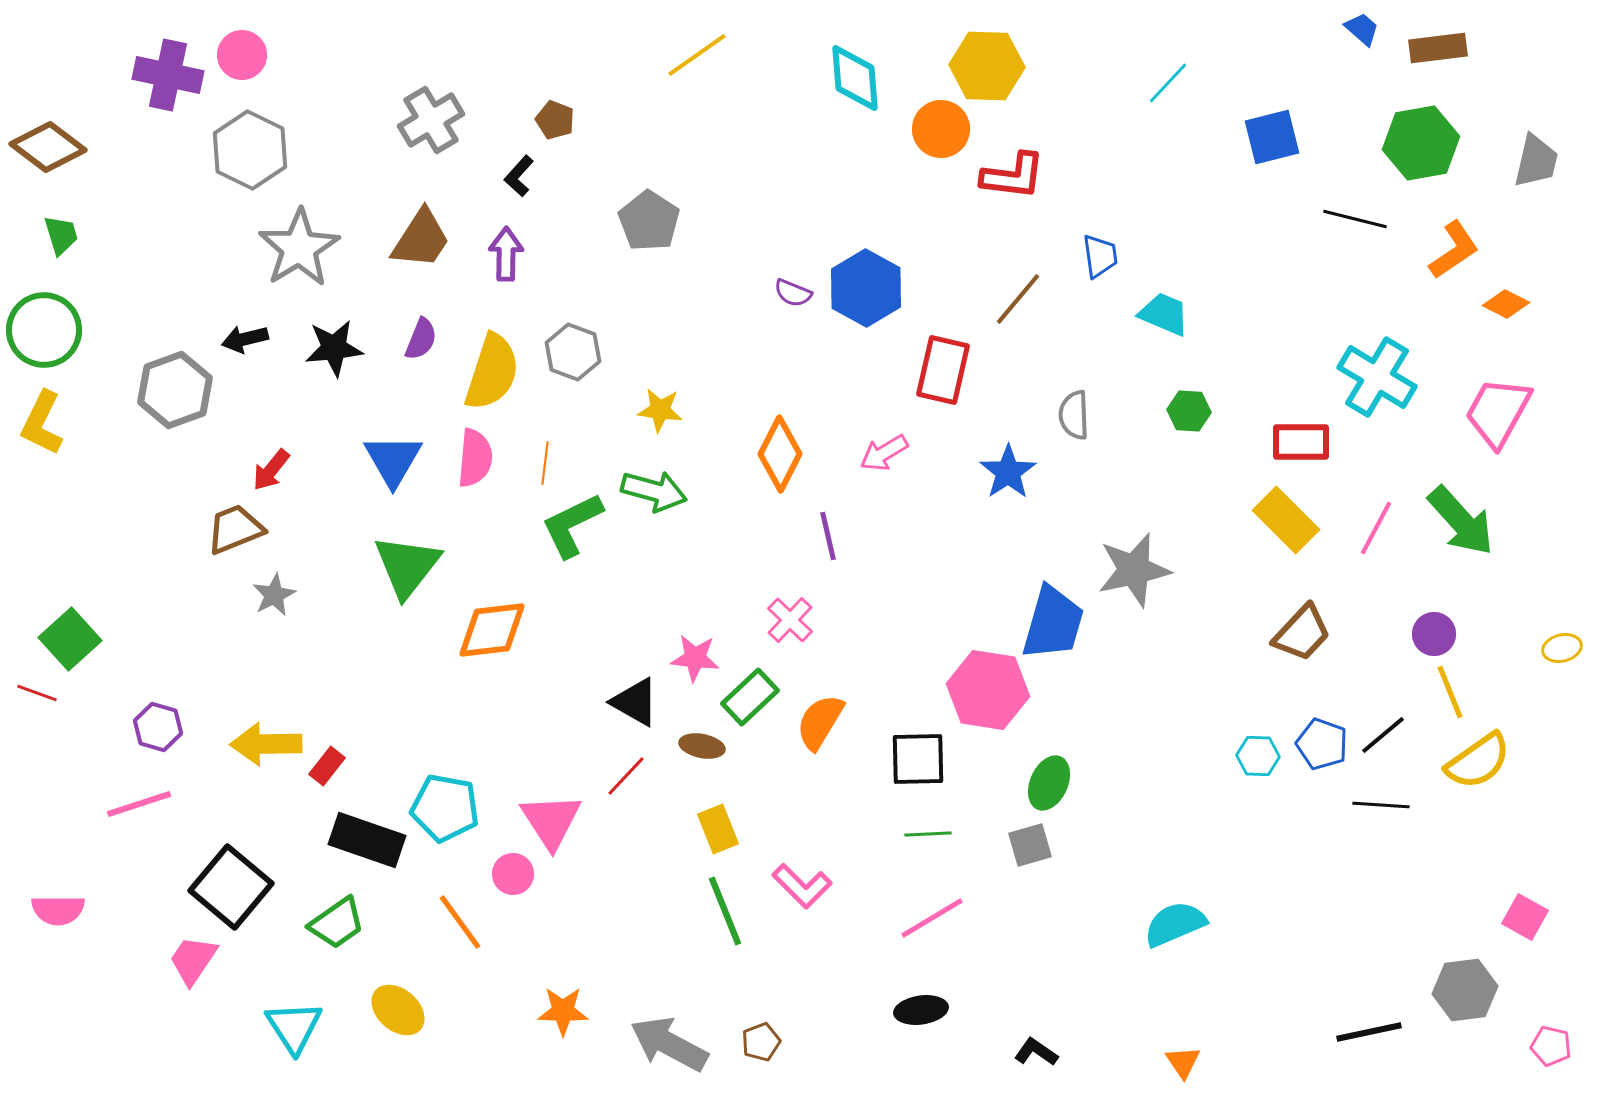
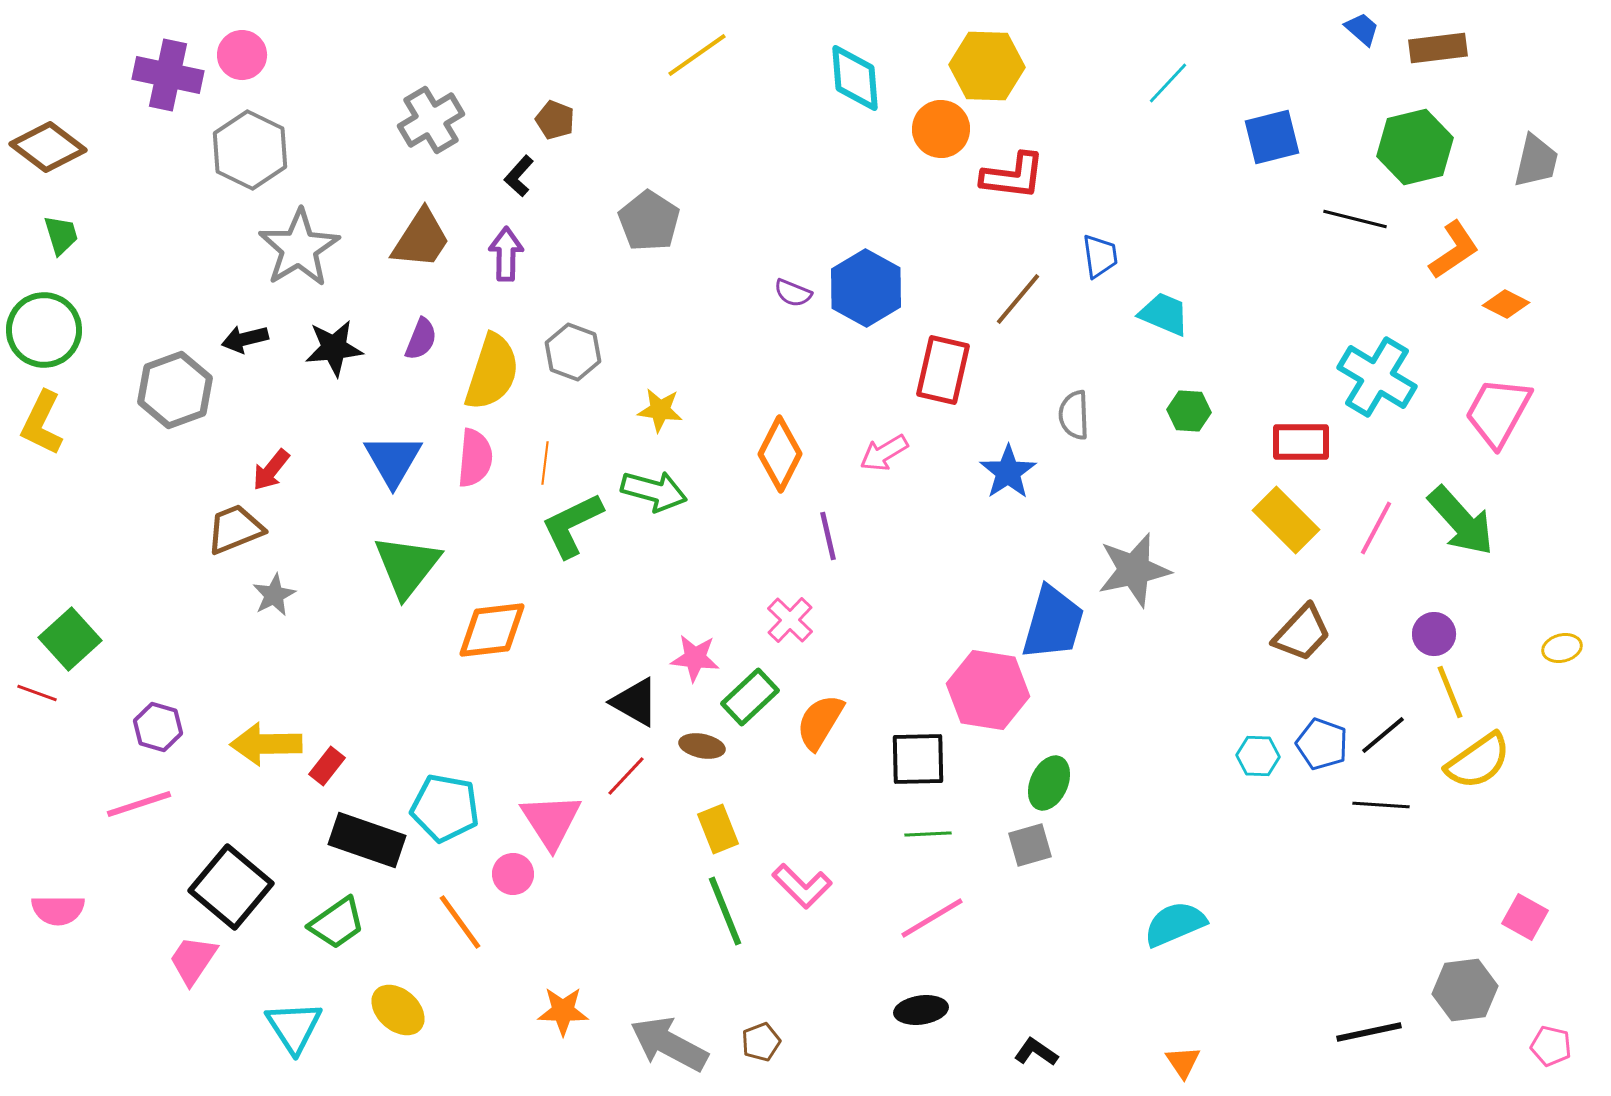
green hexagon at (1421, 143): moved 6 px left, 4 px down; rotated 4 degrees counterclockwise
